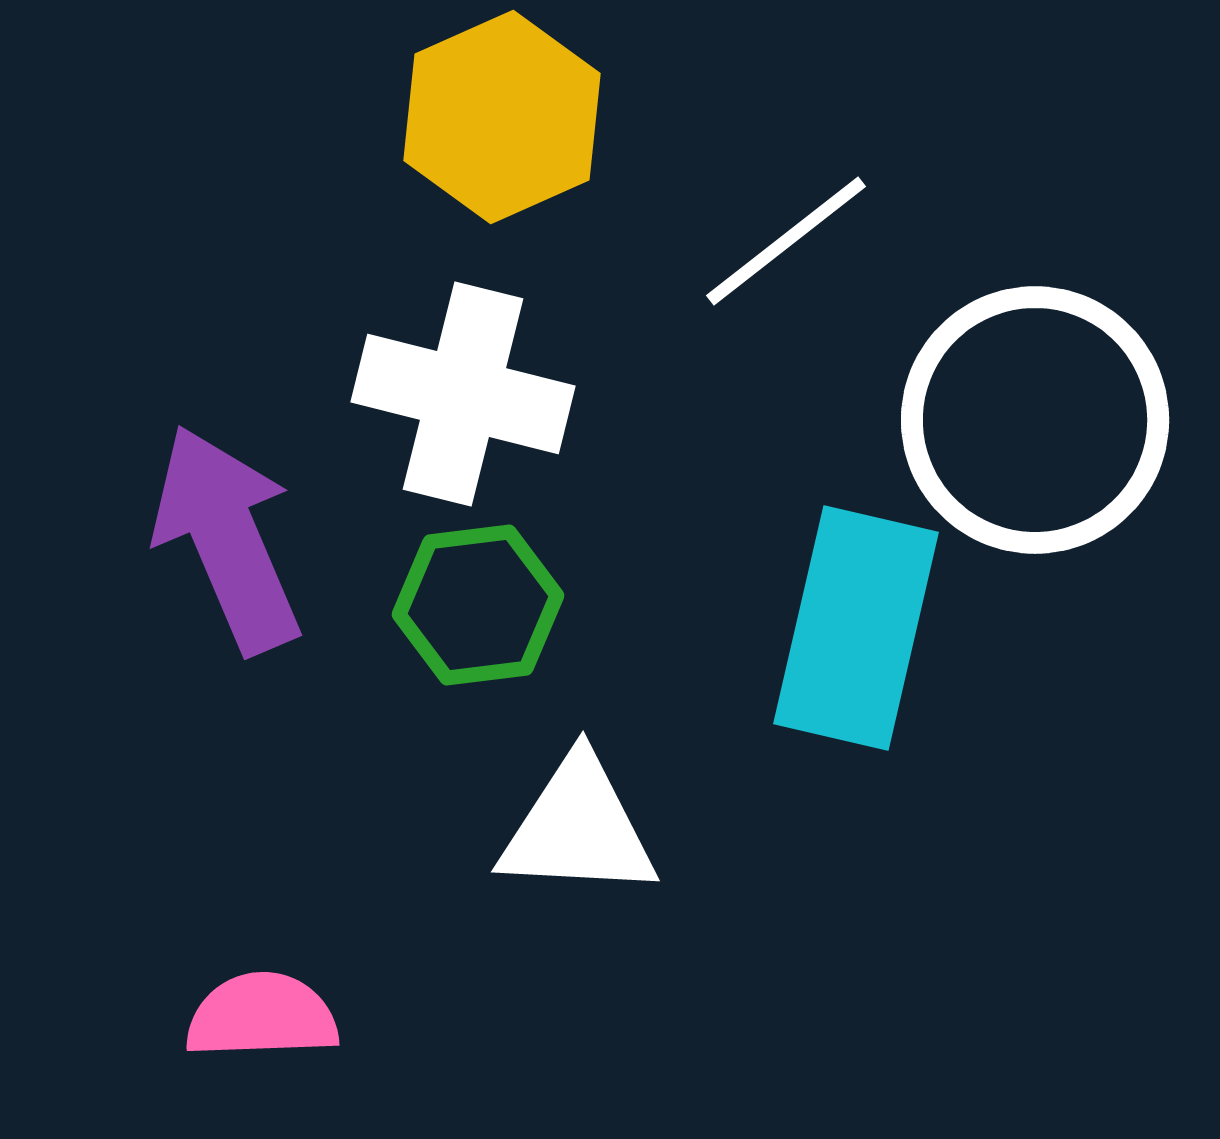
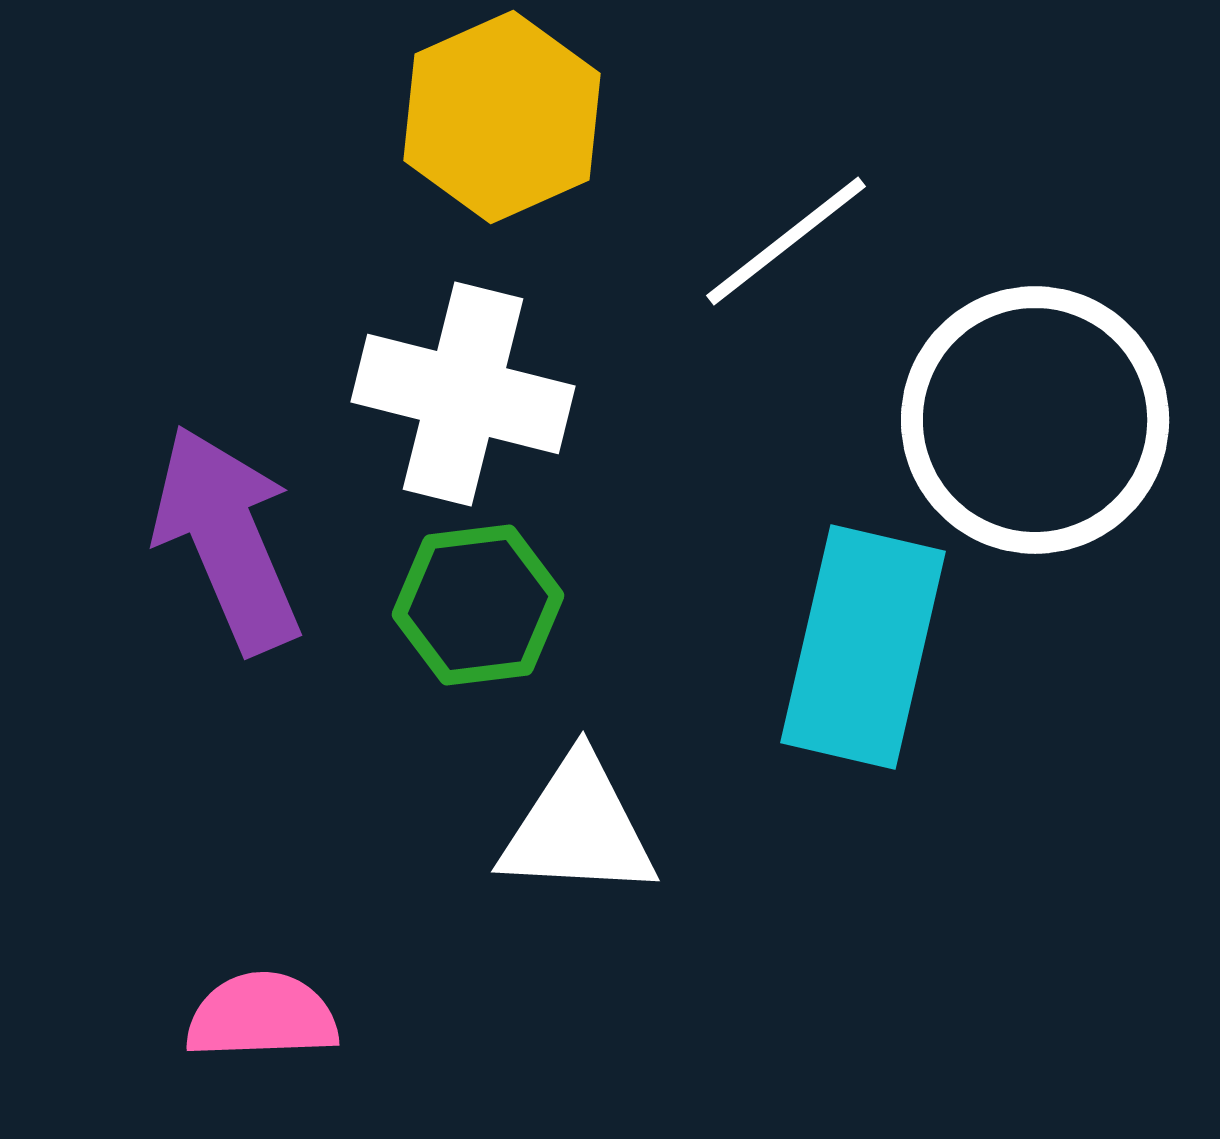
cyan rectangle: moved 7 px right, 19 px down
